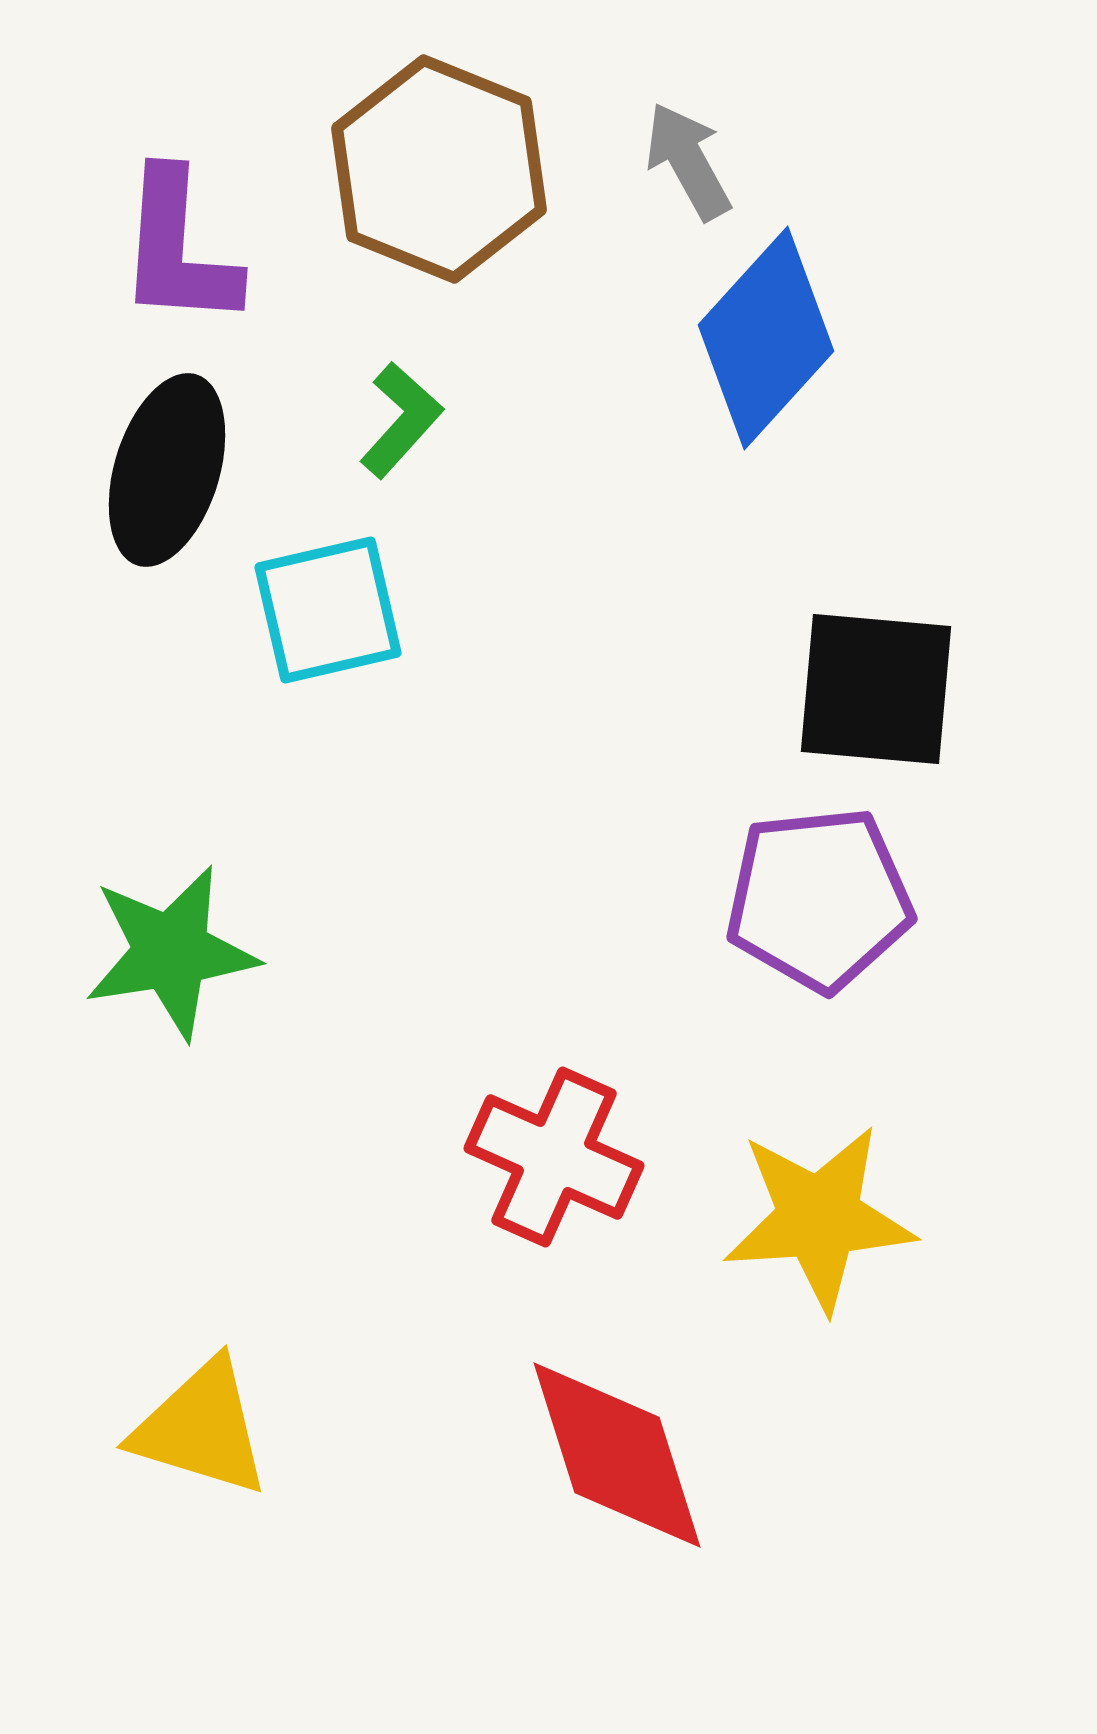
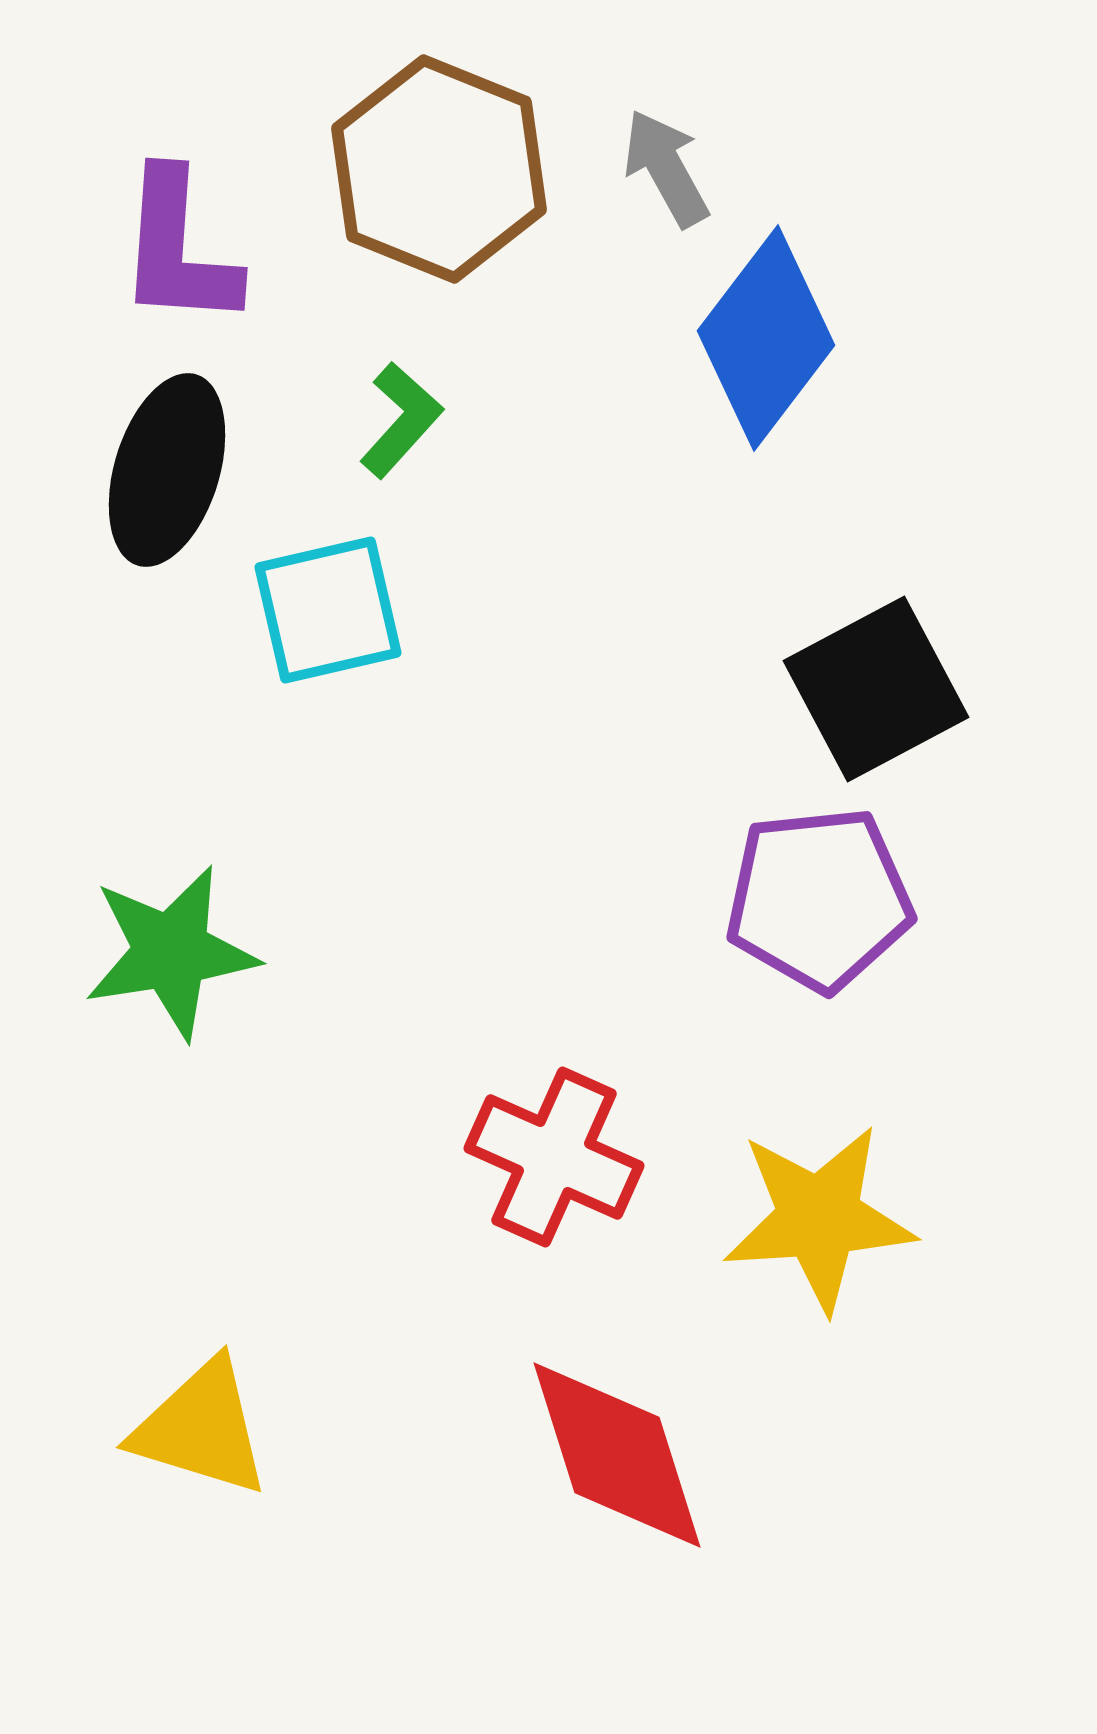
gray arrow: moved 22 px left, 7 px down
blue diamond: rotated 5 degrees counterclockwise
black square: rotated 33 degrees counterclockwise
